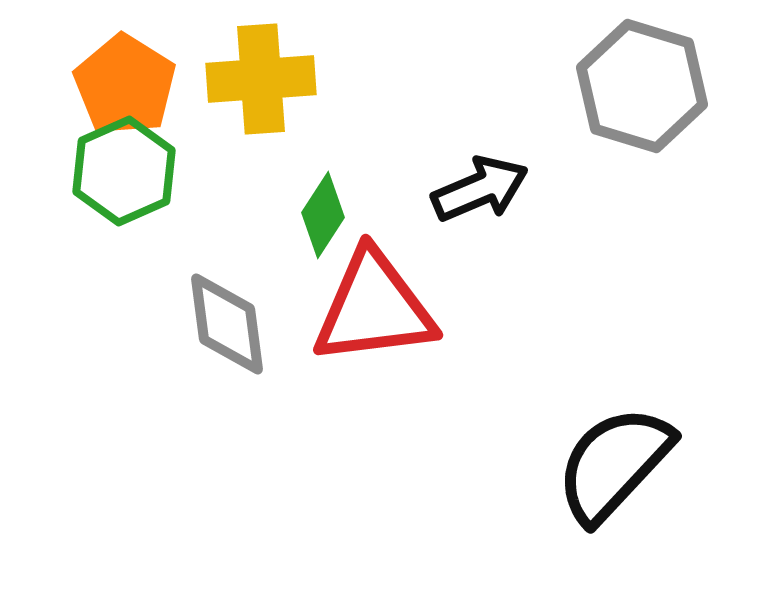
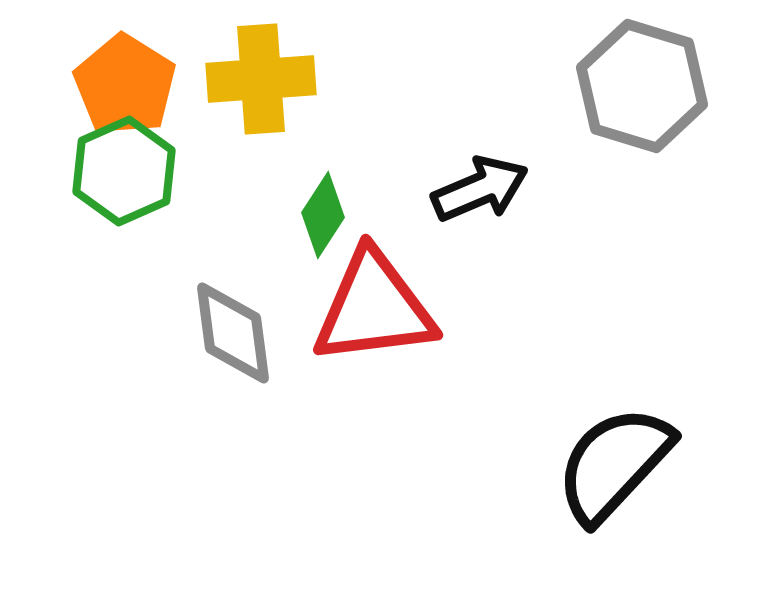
gray diamond: moved 6 px right, 9 px down
